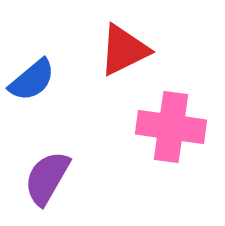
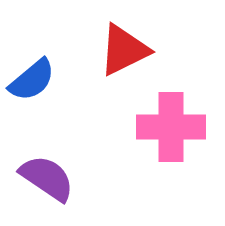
pink cross: rotated 8 degrees counterclockwise
purple semicircle: rotated 94 degrees clockwise
